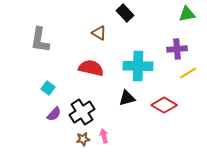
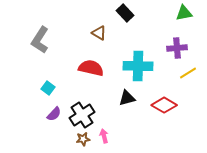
green triangle: moved 3 px left, 1 px up
gray L-shape: rotated 24 degrees clockwise
purple cross: moved 1 px up
black cross: moved 3 px down
